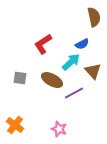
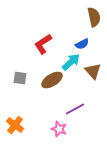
brown ellipse: rotated 60 degrees counterclockwise
purple line: moved 1 px right, 16 px down
